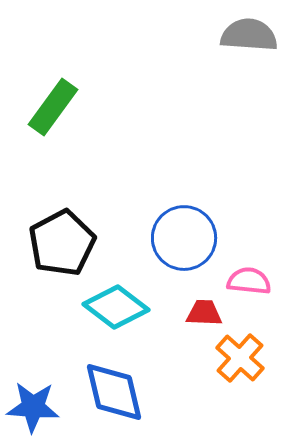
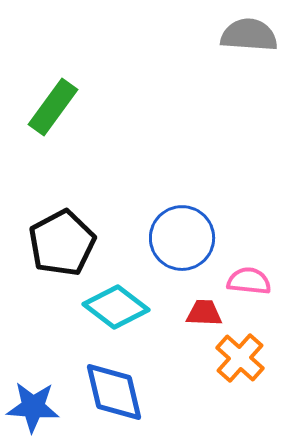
blue circle: moved 2 px left
